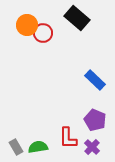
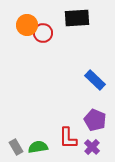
black rectangle: rotated 45 degrees counterclockwise
